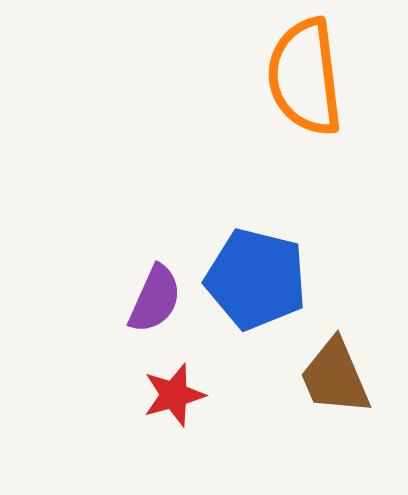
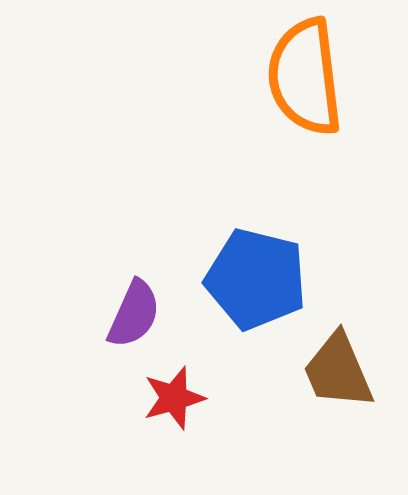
purple semicircle: moved 21 px left, 15 px down
brown trapezoid: moved 3 px right, 6 px up
red star: moved 3 px down
